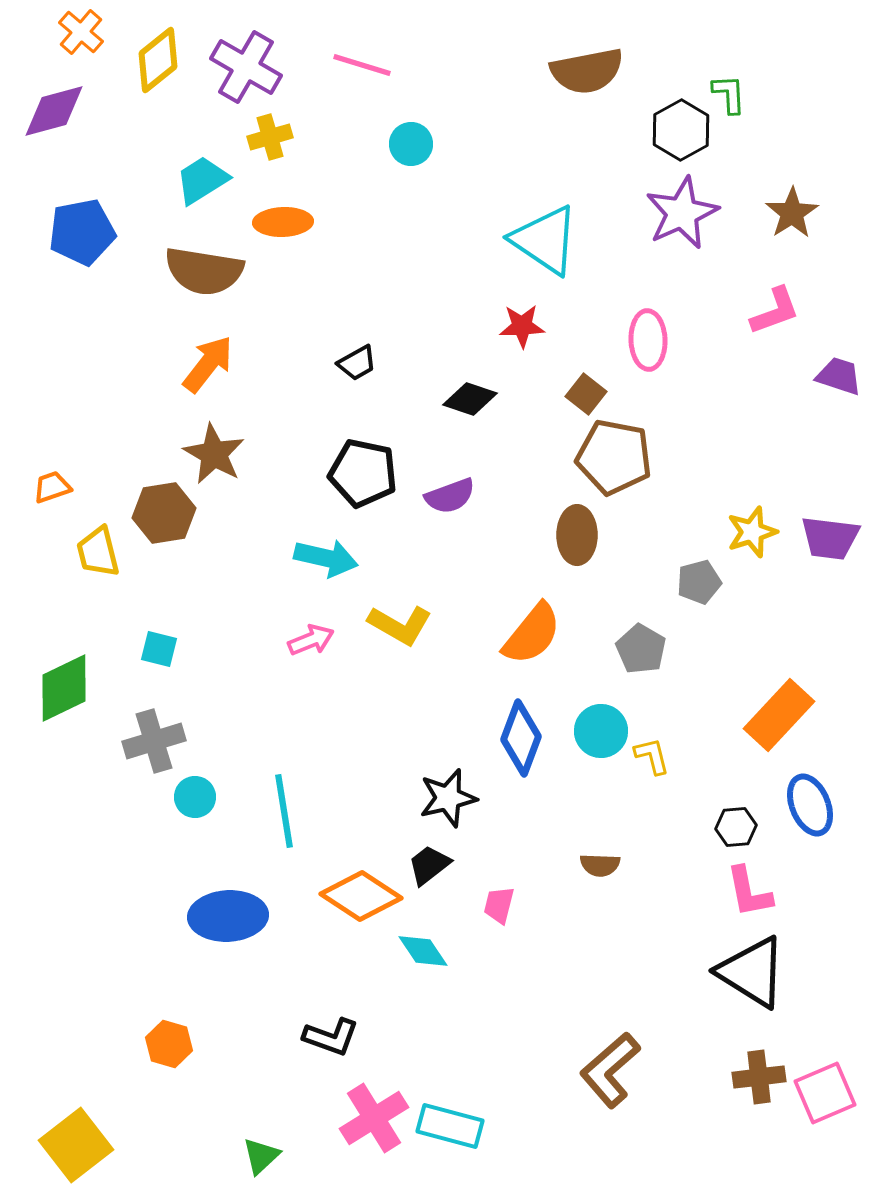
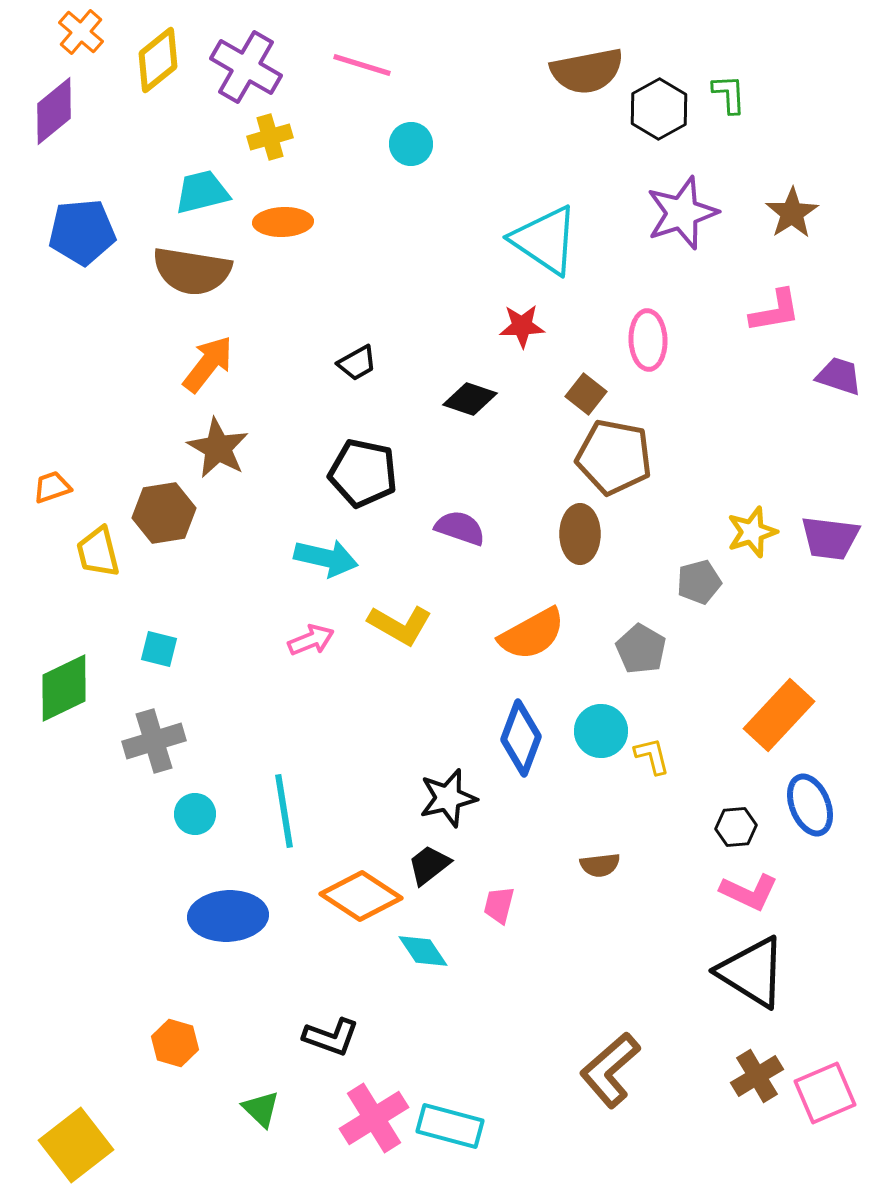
purple diamond at (54, 111): rotated 24 degrees counterclockwise
black hexagon at (681, 130): moved 22 px left, 21 px up
cyan trapezoid at (202, 180): moved 12 px down; rotated 18 degrees clockwise
purple star at (682, 213): rotated 6 degrees clockwise
blue pentagon at (82, 232): rotated 6 degrees clockwise
brown semicircle at (204, 271): moved 12 px left
pink L-shape at (775, 311): rotated 10 degrees clockwise
brown star at (214, 454): moved 4 px right, 6 px up
purple semicircle at (450, 496): moved 10 px right, 32 px down; rotated 141 degrees counterclockwise
brown ellipse at (577, 535): moved 3 px right, 1 px up
orange semicircle at (532, 634): rotated 22 degrees clockwise
cyan circle at (195, 797): moved 17 px down
brown semicircle at (600, 865): rotated 9 degrees counterclockwise
pink L-shape at (749, 892): rotated 54 degrees counterclockwise
orange hexagon at (169, 1044): moved 6 px right, 1 px up
brown cross at (759, 1077): moved 2 px left, 1 px up; rotated 24 degrees counterclockwise
green triangle at (261, 1156): moved 47 px up; rotated 33 degrees counterclockwise
